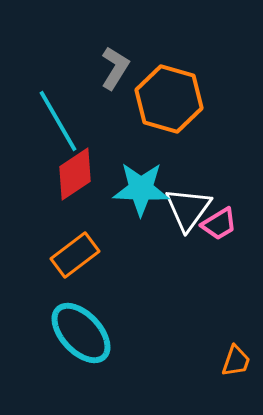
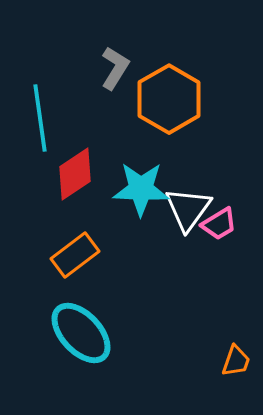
orange hexagon: rotated 14 degrees clockwise
cyan line: moved 18 px left, 3 px up; rotated 22 degrees clockwise
